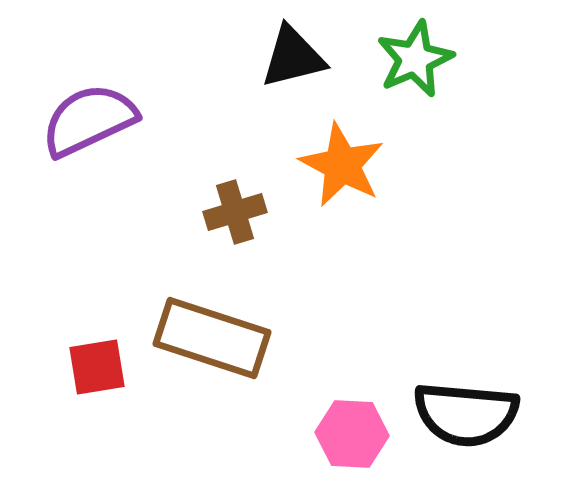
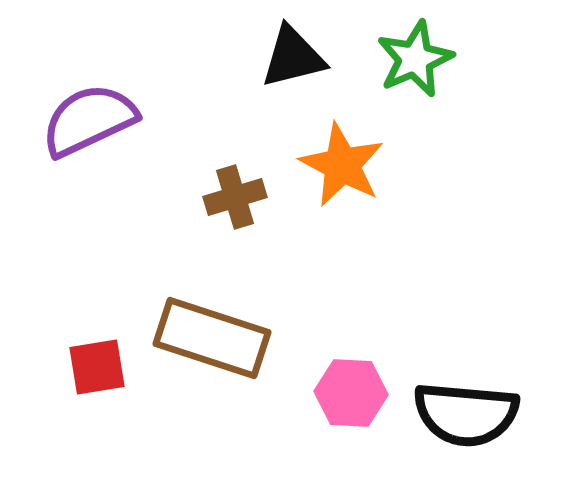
brown cross: moved 15 px up
pink hexagon: moved 1 px left, 41 px up
